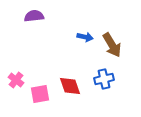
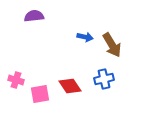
pink cross: rotated 21 degrees counterclockwise
red diamond: rotated 15 degrees counterclockwise
